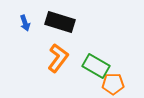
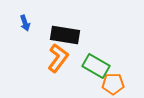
black rectangle: moved 5 px right, 13 px down; rotated 8 degrees counterclockwise
